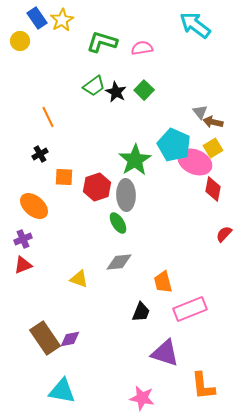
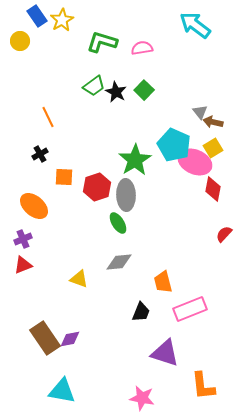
blue rectangle: moved 2 px up
